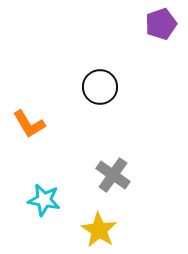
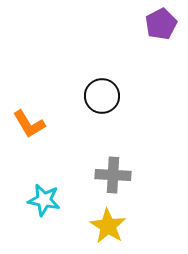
purple pentagon: rotated 8 degrees counterclockwise
black circle: moved 2 px right, 9 px down
gray cross: rotated 32 degrees counterclockwise
yellow star: moved 9 px right, 4 px up
